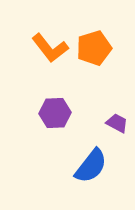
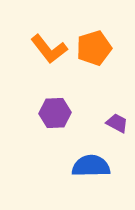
orange L-shape: moved 1 px left, 1 px down
blue semicircle: rotated 129 degrees counterclockwise
